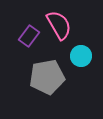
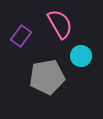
pink semicircle: moved 1 px right, 1 px up
purple rectangle: moved 8 px left
